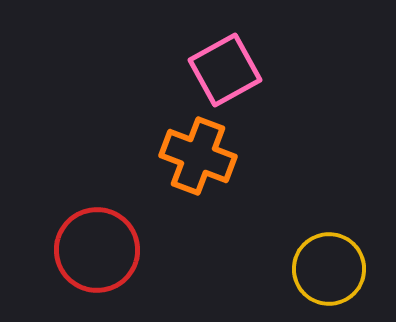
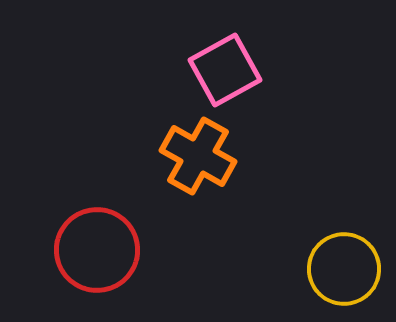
orange cross: rotated 8 degrees clockwise
yellow circle: moved 15 px right
